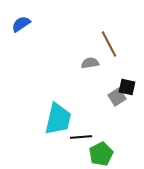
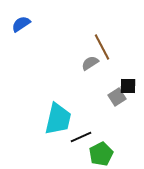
brown line: moved 7 px left, 3 px down
gray semicircle: rotated 24 degrees counterclockwise
black square: moved 1 px right, 1 px up; rotated 12 degrees counterclockwise
black line: rotated 20 degrees counterclockwise
